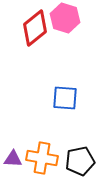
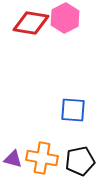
pink hexagon: rotated 16 degrees clockwise
red diamond: moved 4 px left, 5 px up; rotated 48 degrees clockwise
blue square: moved 8 px right, 12 px down
purple triangle: rotated 12 degrees clockwise
